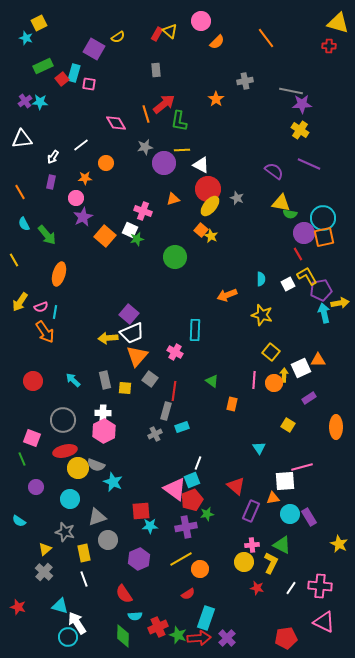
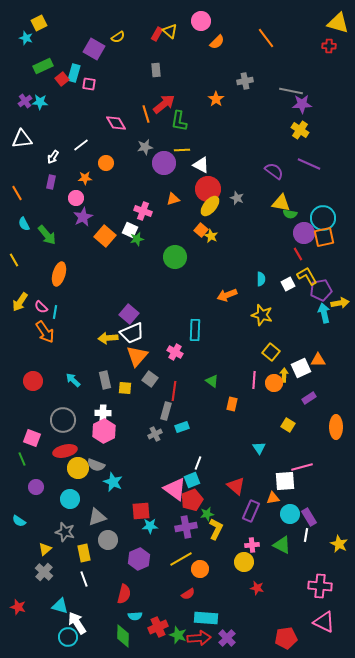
orange line at (20, 192): moved 3 px left, 1 px down
pink semicircle at (41, 307): rotated 64 degrees clockwise
yellow L-shape at (271, 563): moved 55 px left, 34 px up
white line at (291, 588): moved 15 px right, 53 px up; rotated 24 degrees counterclockwise
red semicircle at (124, 594): rotated 132 degrees counterclockwise
cyan rectangle at (206, 618): rotated 75 degrees clockwise
